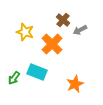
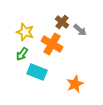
brown cross: moved 1 px left, 2 px down
gray arrow: rotated 112 degrees counterclockwise
orange cross: rotated 15 degrees counterclockwise
green arrow: moved 8 px right, 24 px up
